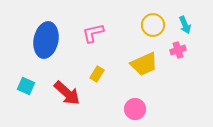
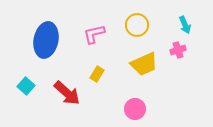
yellow circle: moved 16 px left
pink L-shape: moved 1 px right, 1 px down
cyan square: rotated 18 degrees clockwise
